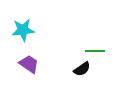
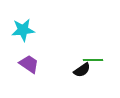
green line: moved 2 px left, 9 px down
black semicircle: moved 1 px down
